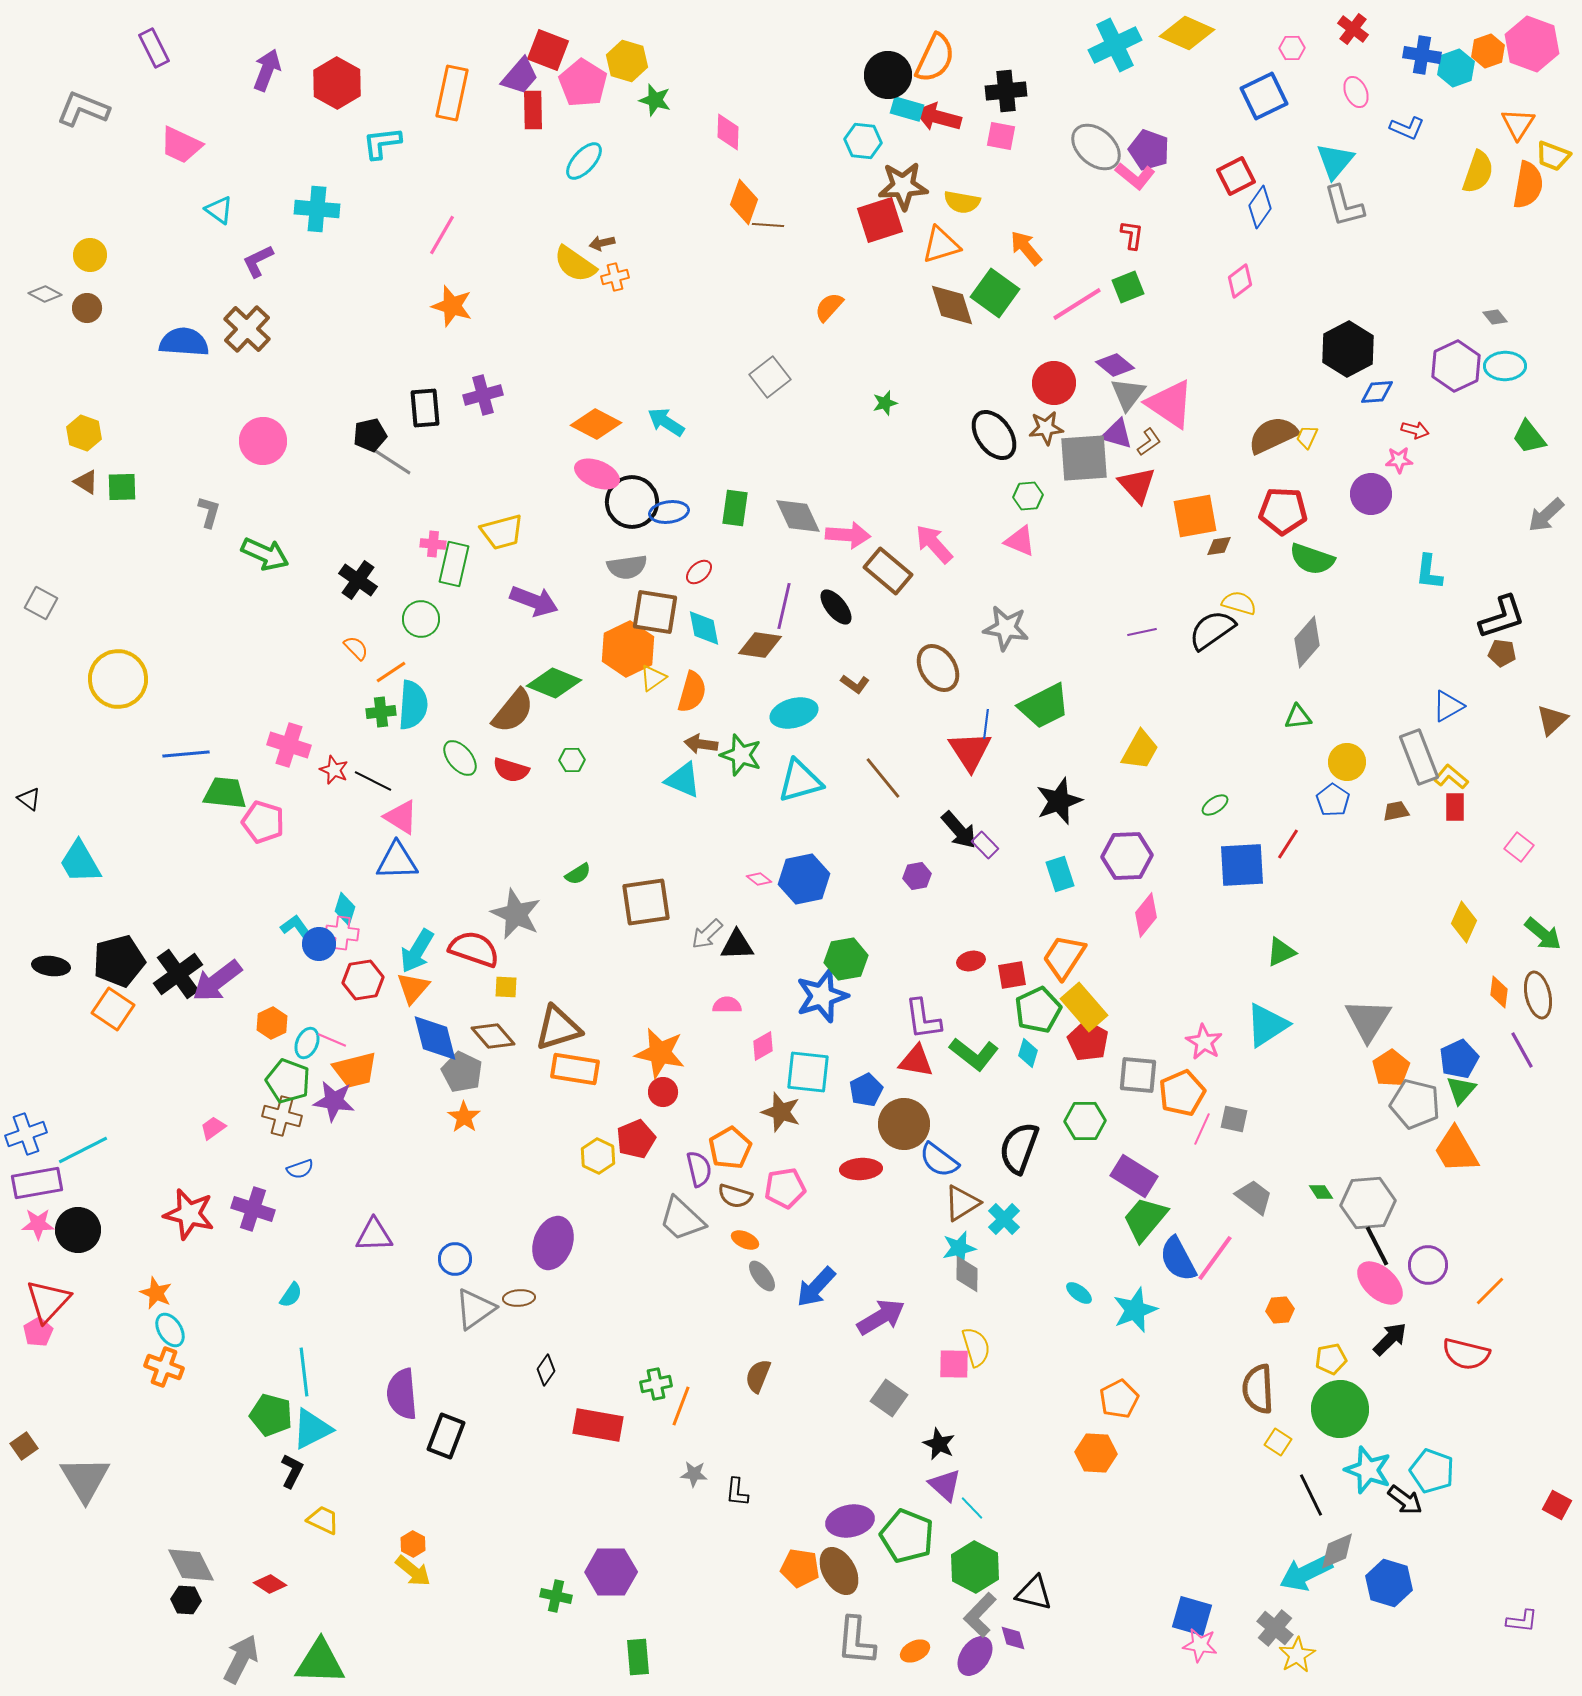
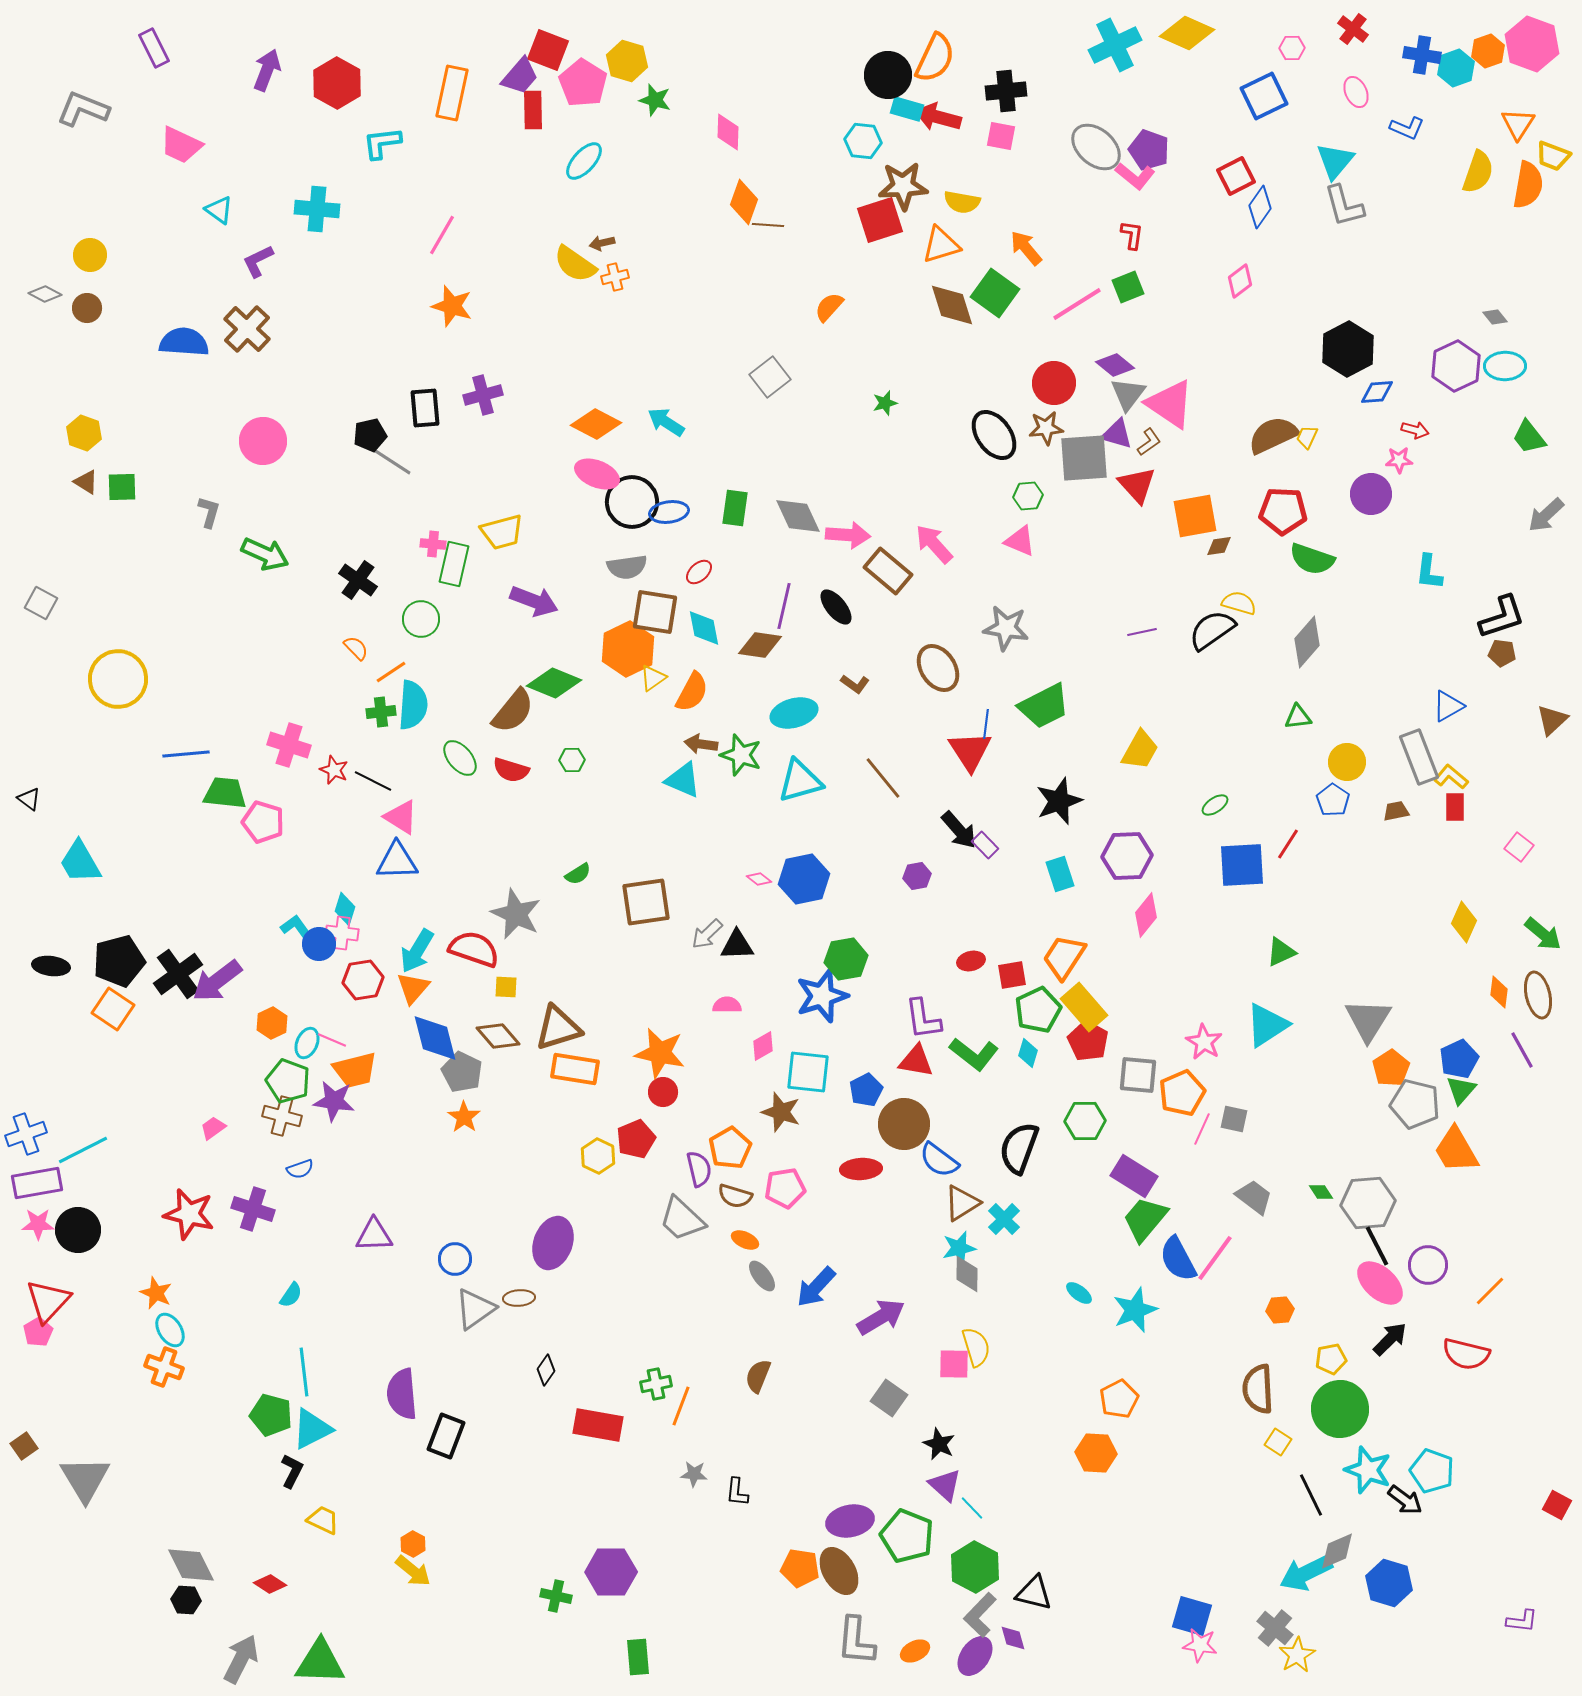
orange semicircle at (692, 692): rotated 12 degrees clockwise
brown diamond at (493, 1036): moved 5 px right
